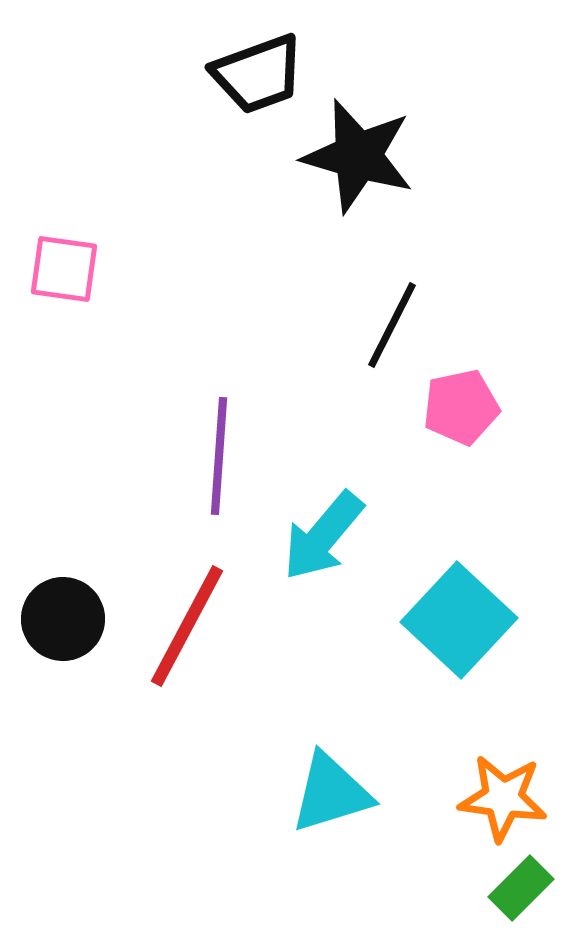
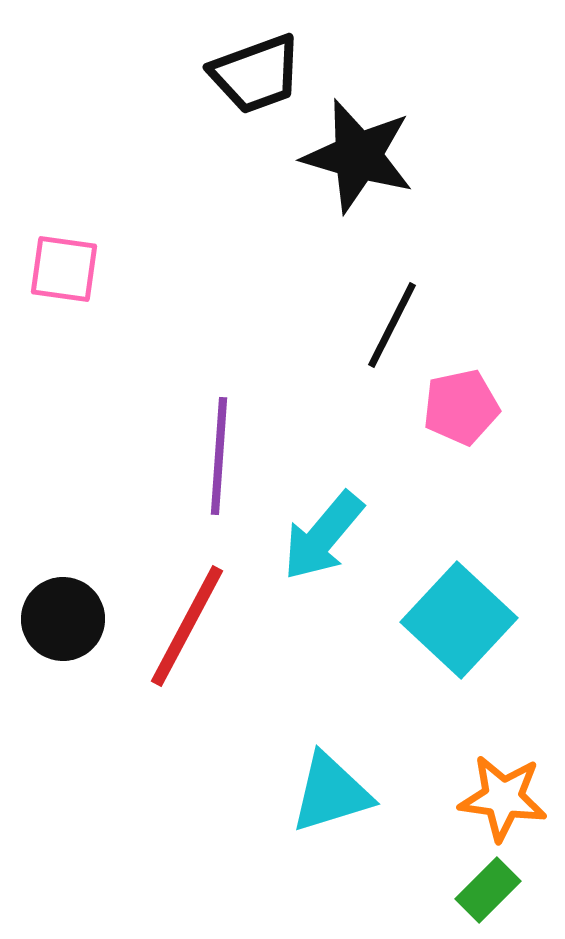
black trapezoid: moved 2 px left
green rectangle: moved 33 px left, 2 px down
